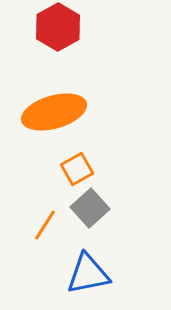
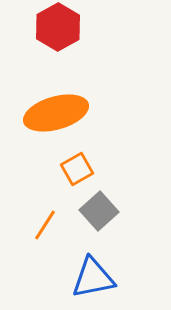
orange ellipse: moved 2 px right, 1 px down
gray square: moved 9 px right, 3 px down
blue triangle: moved 5 px right, 4 px down
